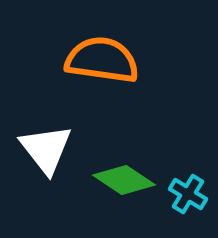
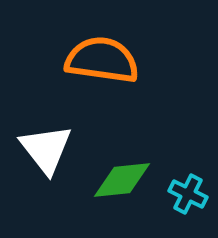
green diamond: moved 2 px left; rotated 40 degrees counterclockwise
cyan cross: rotated 6 degrees counterclockwise
